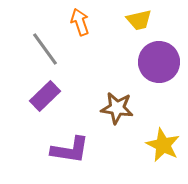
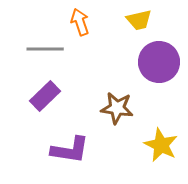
gray line: rotated 54 degrees counterclockwise
yellow star: moved 2 px left
